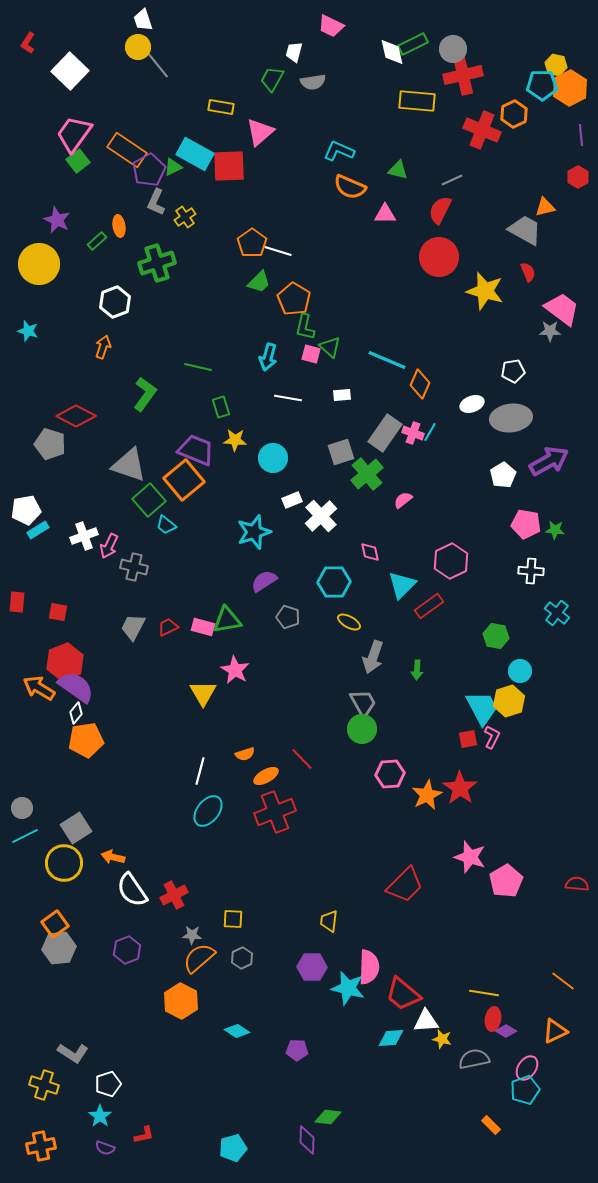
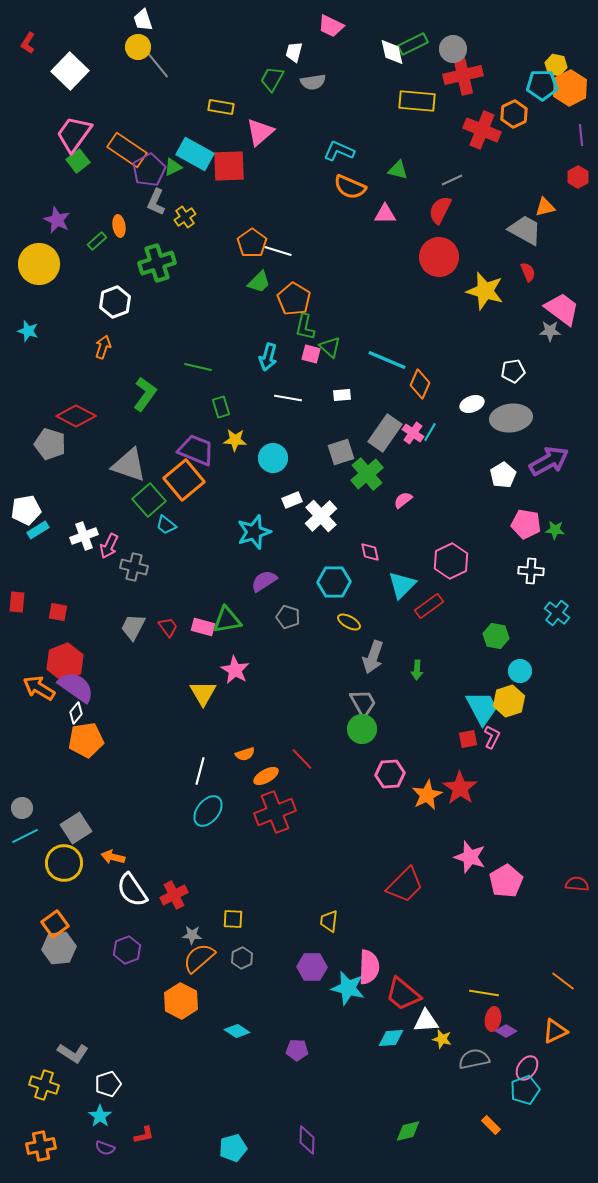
pink cross at (413, 433): rotated 15 degrees clockwise
red trapezoid at (168, 627): rotated 80 degrees clockwise
green diamond at (328, 1117): moved 80 px right, 14 px down; rotated 20 degrees counterclockwise
